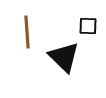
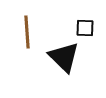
black square: moved 3 px left, 2 px down
